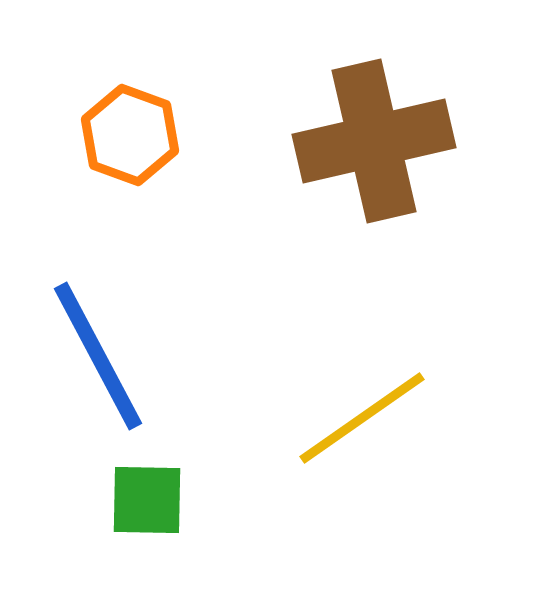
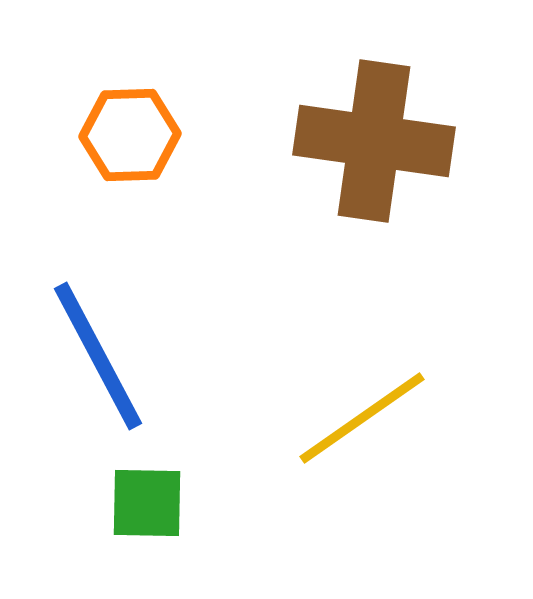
orange hexagon: rotated 22 degrees counterclockwise
brown cross: rotated 21 degrees clockwise
green square: moved 3 px down
